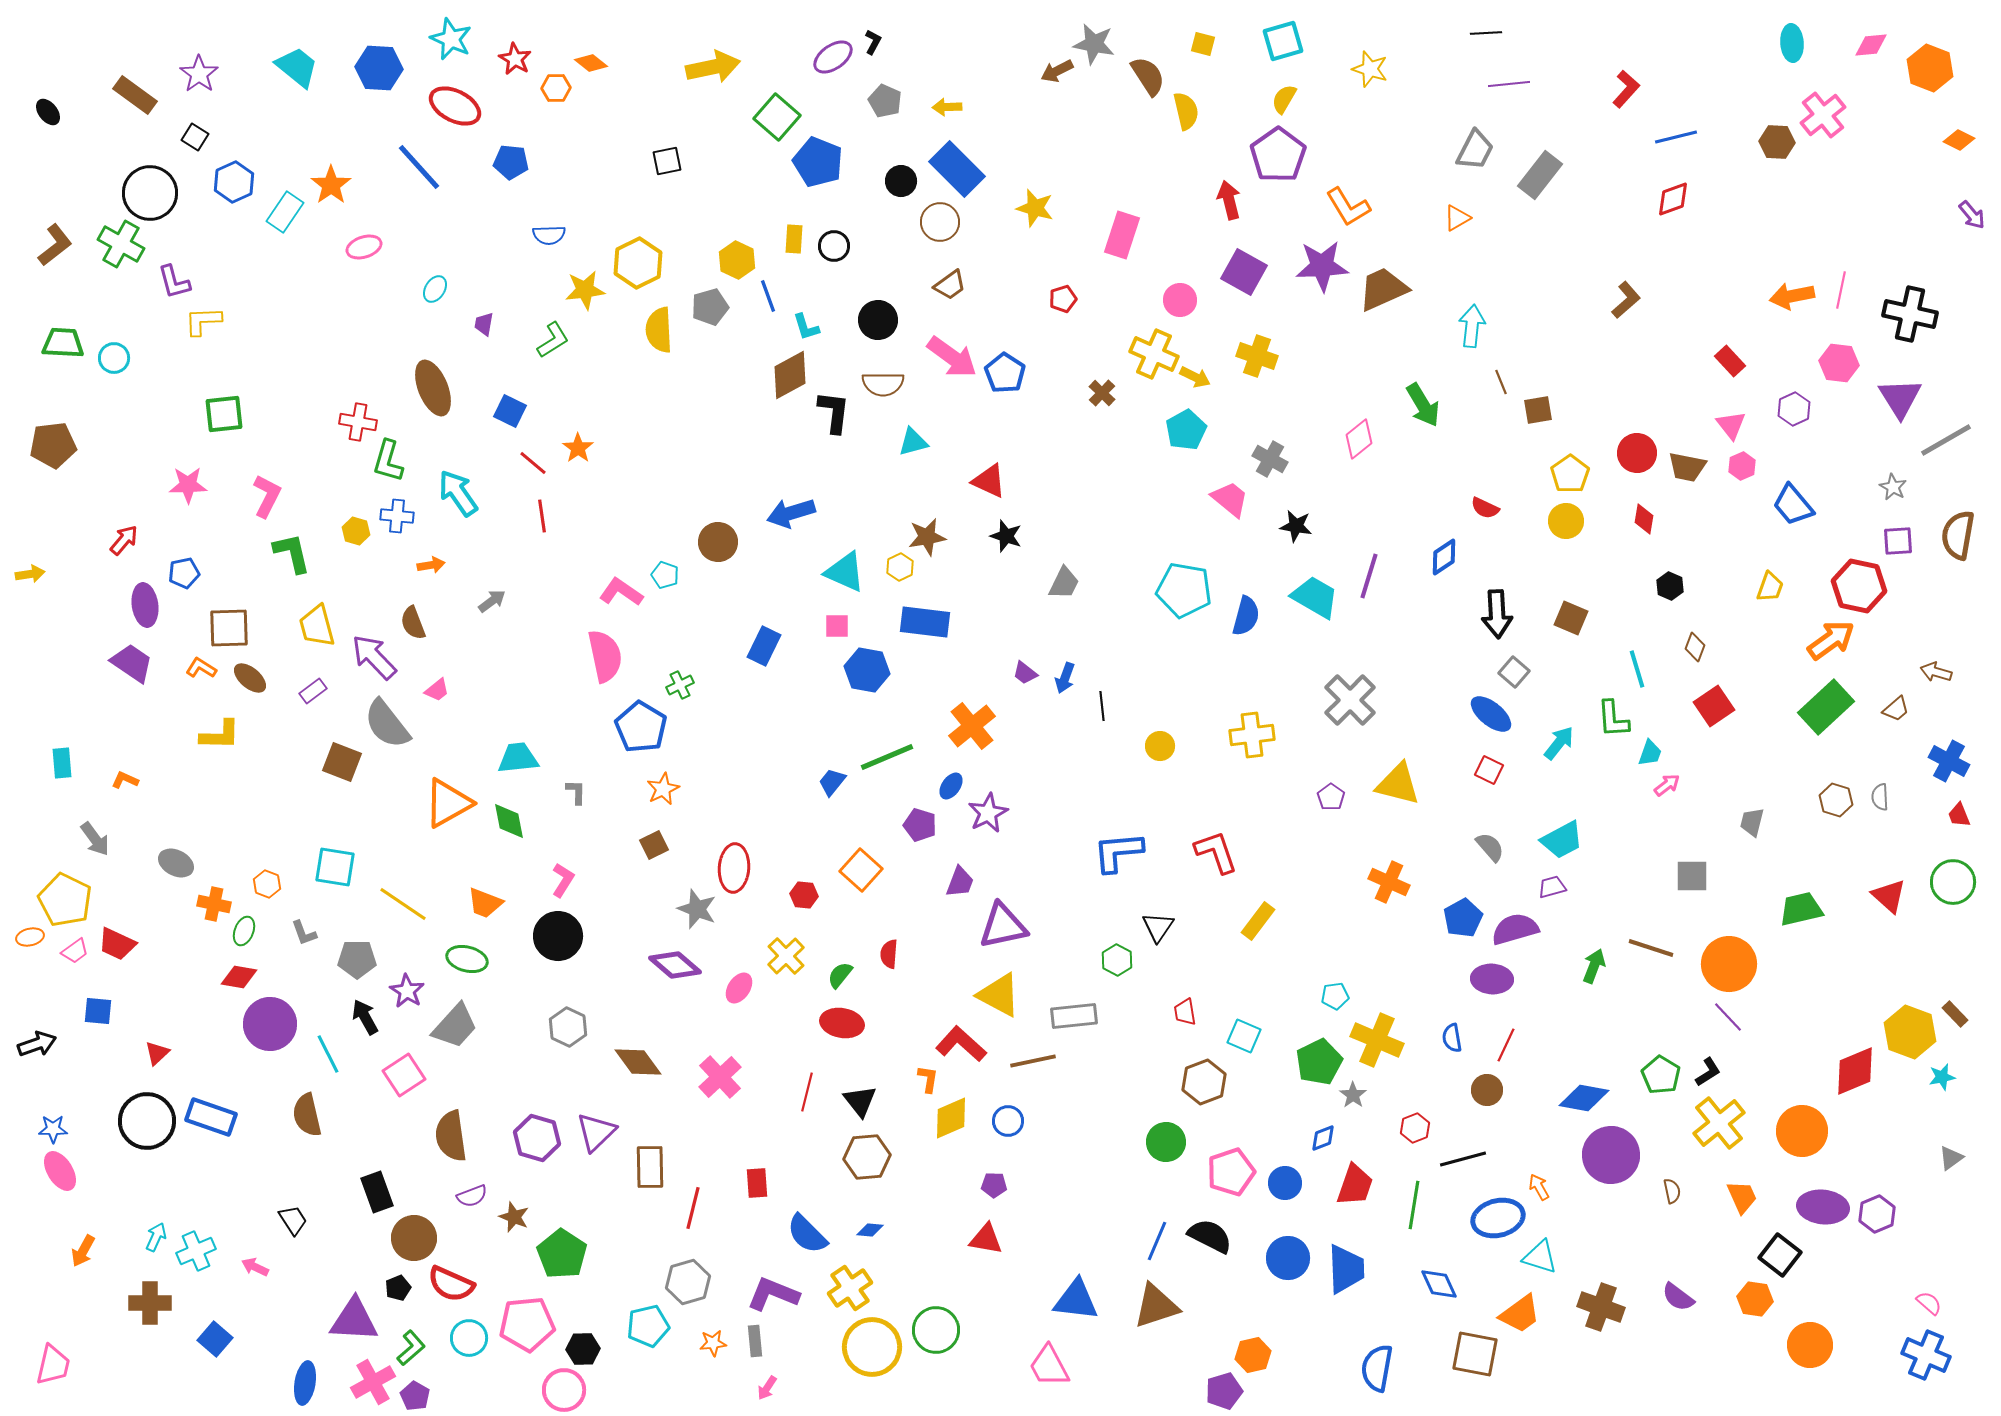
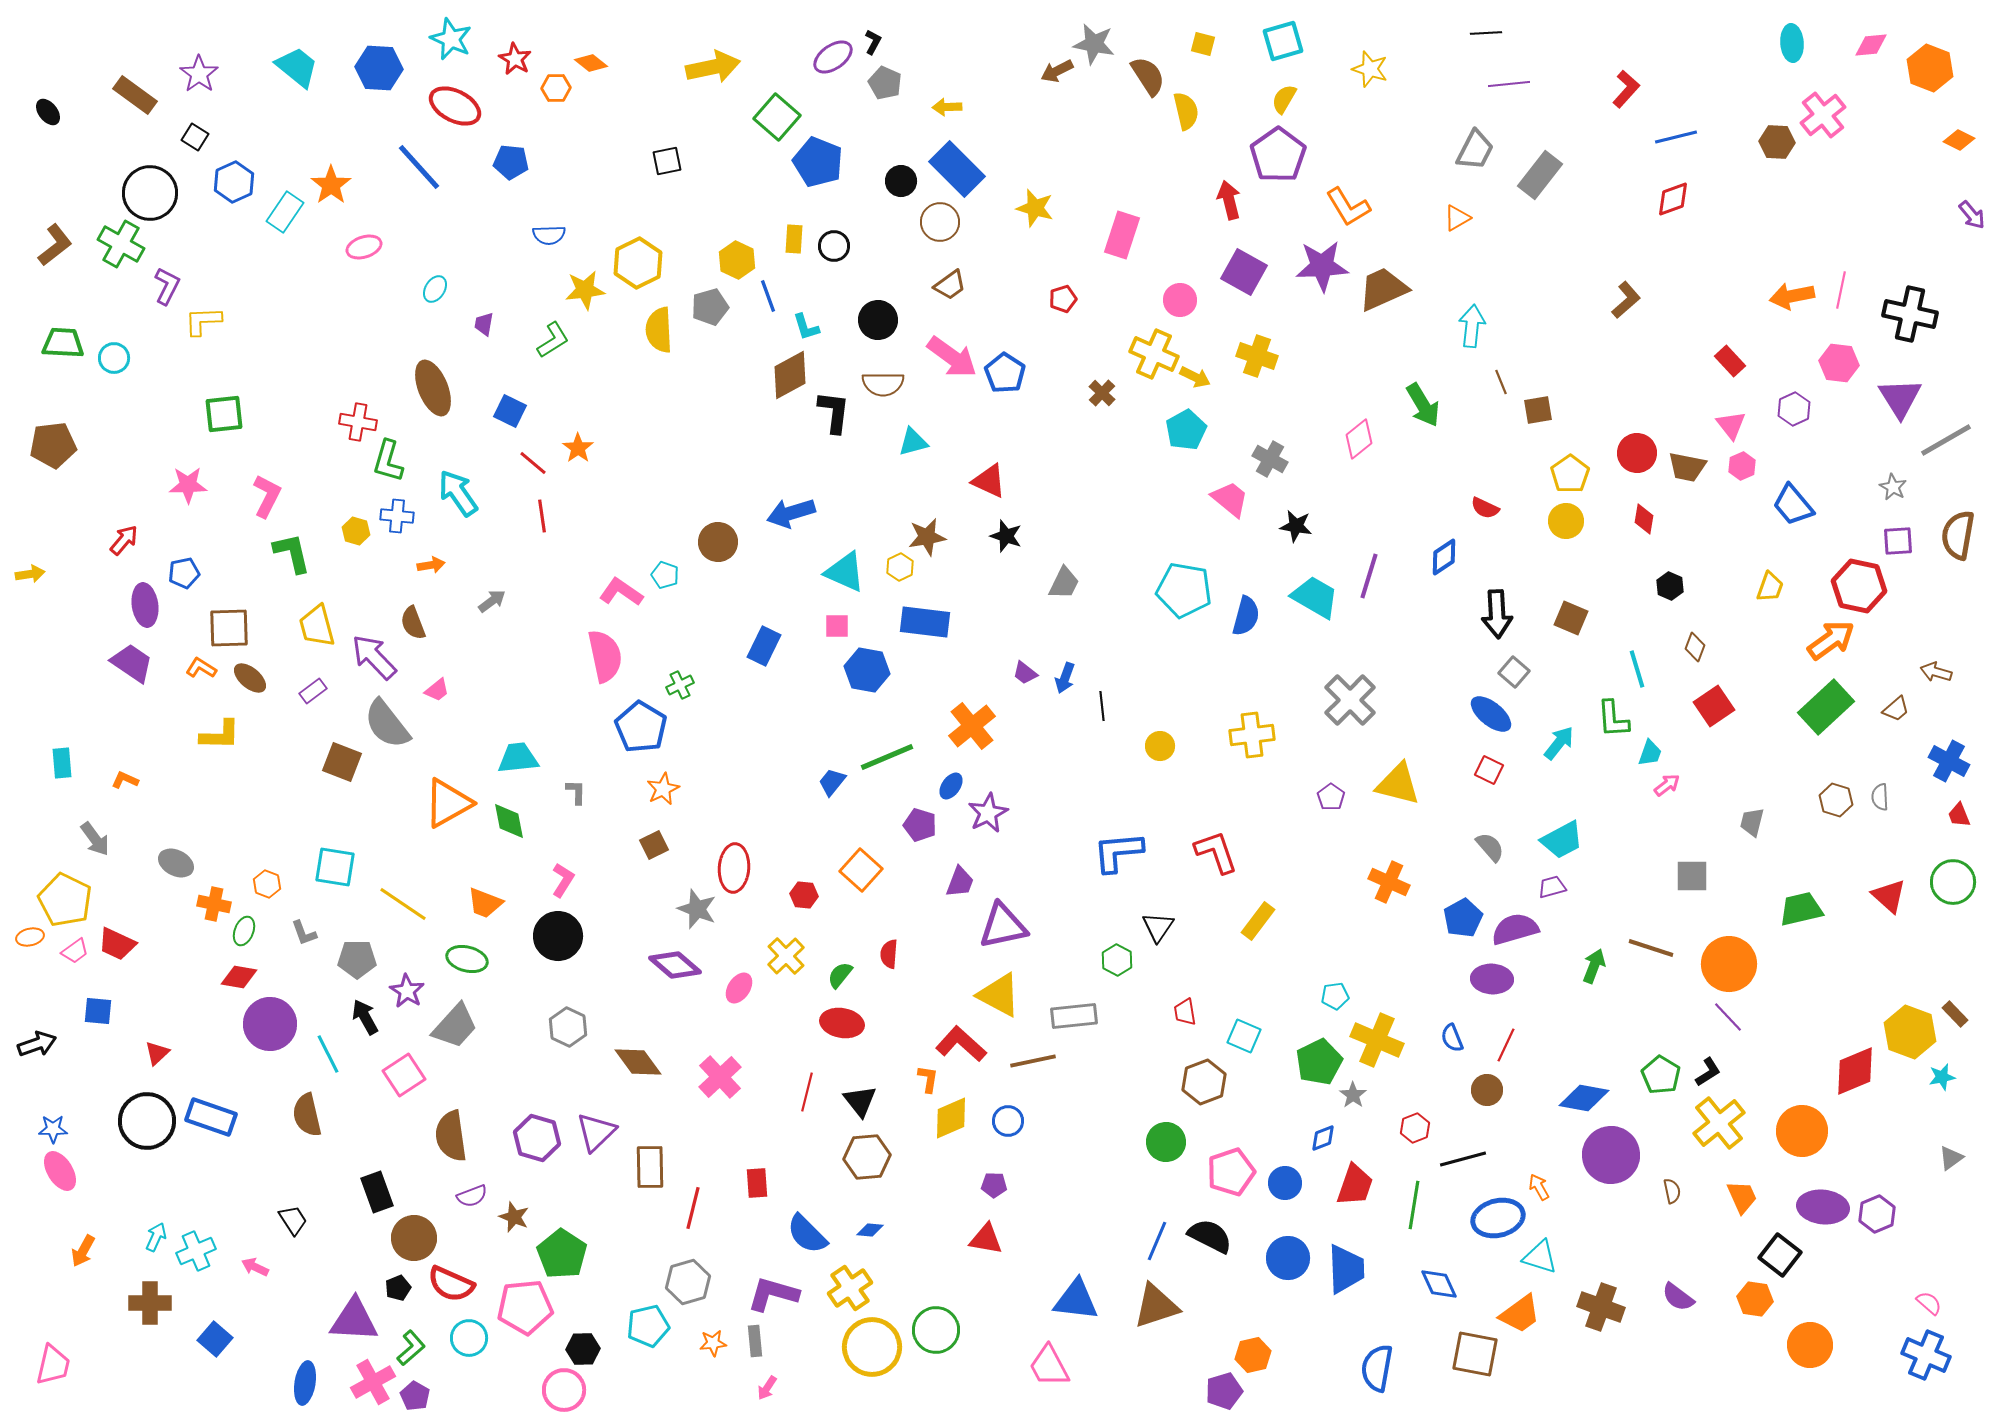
gray pentagon at (885, 101): moved 18 px up
purple L-shape at (174, 282): moved 7 px left, 4 px down; rotated 138 degrees counterclockwise
blue semicircle at (1452, 1038): rotated 12 degrees counterclockwise
purple L-shape at (773, 1294): rotated 6 degrees counterclockwise
pink pentagon at (527, 1324): moved 2 px left, 17 px up
